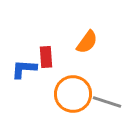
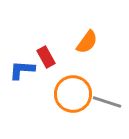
red rectangle: rotated 25 degrees counterclockwise
blue L-shape: moved 2 px left, 1 px down
